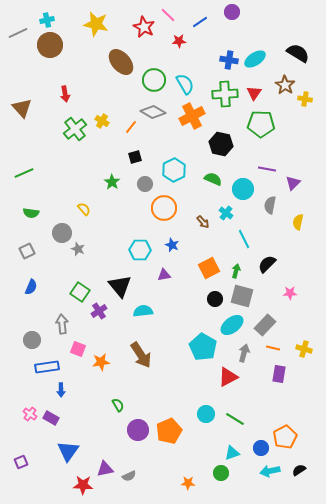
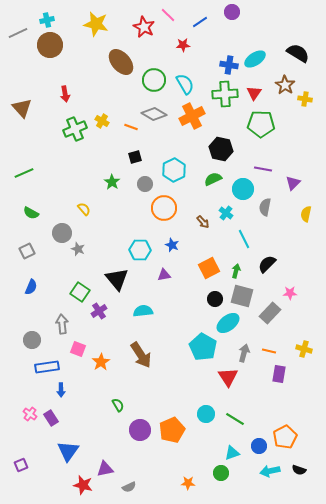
red star at (179, 41): moved 4 px right, 4 px down
blue cross at (229, 60): moved 5 px down
gray diamond at (153, 112): moved 1 px right, 2 px down
orange line at (131, 127): rotated 72 degrees clockwise
green cross at (75, 129): rotated 15 degrees clockwise
black hexagon at (221, 144): moved 5 px down
purple line at (267, 169): moved 4 px left
green semicircle at (213, 179): rotated 48 degrees counterclockwise
gray semicircle at (270, 205): moved 5 px left, 2 px down
green semicircle at (31, 213): rotated 21 degrees clockwise
yellow semicircle at (298, 222): moved 8 px right, 8 px up
black triangle at (120, 286): moved 3 px left, 7 px up
cyan ellipse at (232, 325): moved 4 px left, 2 px up
gray rectangle at (265, 325): moved 5 px right, 12 px up
orange line at (273, 348): moved 4 px left, 3 px down
orange star at (101, 362): rotated 24 degrees counterclockwise
red triangle at (228, 377): rotated 35 degrees counterclockwise
purple rectangle at (51, 418): rotated 28 degrees clockwise
purple circle at (138, 430): moved 2 px right
orange pentagon at (169, 431): moved 3 px right, 1 px up
blue circle at (261, 448): moved 2 px left, 2 px up
purple square at (21, 462): moved 3 px down
black semicircle at (299, 470): rotated 128 degrees counterclockwise
gray semicircle at (129, 476): moved 11 px down
red star at (83, 485): rotated 12 degrees clockwise
